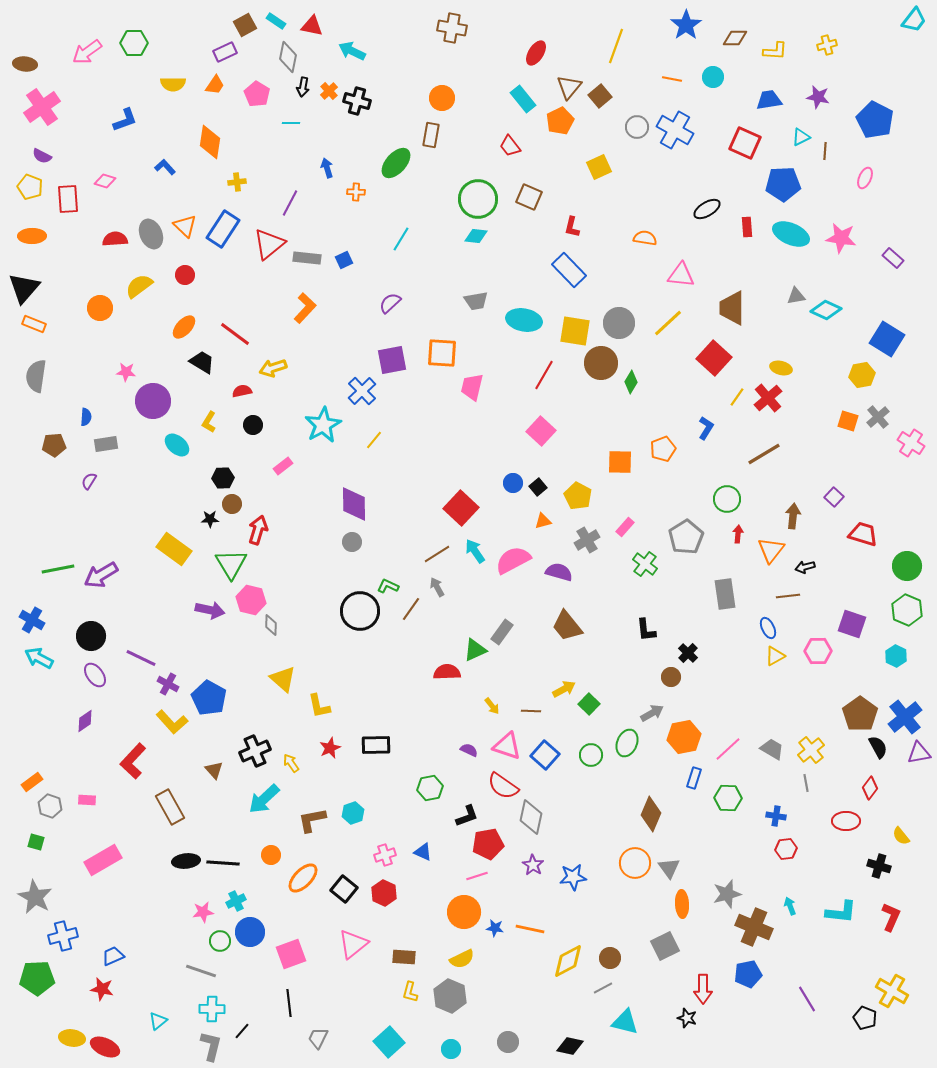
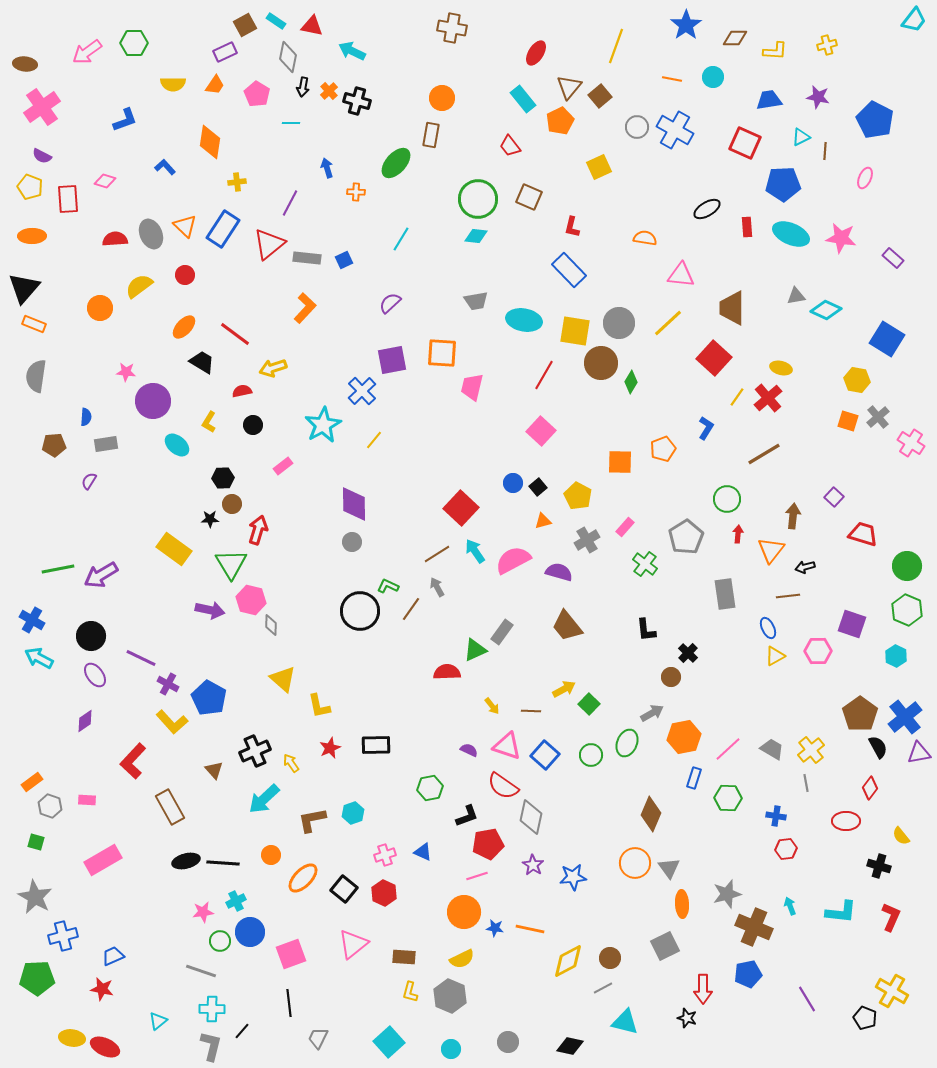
yellow hexagon at (862, 375): moved 5 px left, 5 px down; rotated 20 degrees clockwise
black ellipse at (186, 861): rotated 8 degrees counterclockwise
